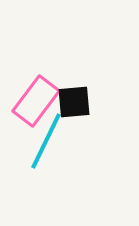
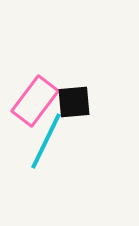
pink rectangle: moved 1 px left
